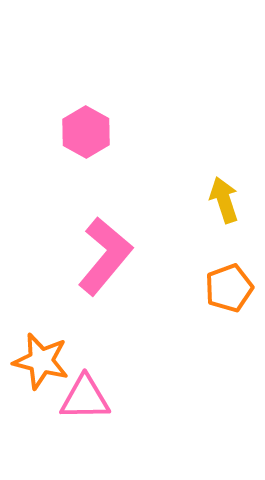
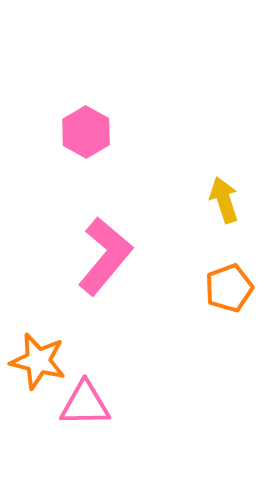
orange star: moved 3 px left
pink triangle: moved 6 px down
